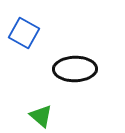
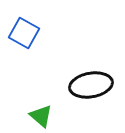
black ellipse: moved 16 px right, 16 px down; rotated 9 degrees counterclockwise
